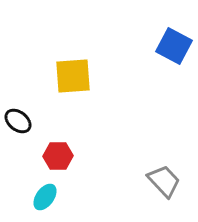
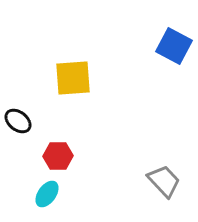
yellow square: moved 2 px down
cyan ellipse: moved 2 px right, 3 px up
